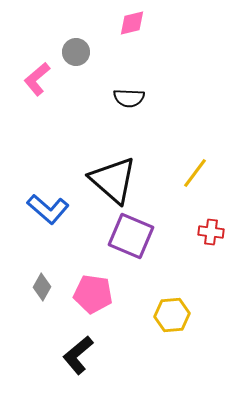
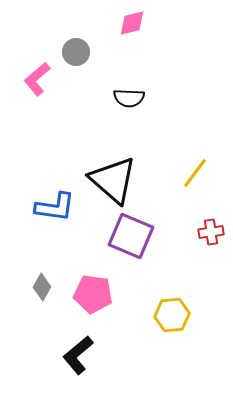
blue L-shape: moved 7 px right, 2 px up; rotated 33 degrees counterclockwise
red cross: rotated 15 degrees counterclockwise
